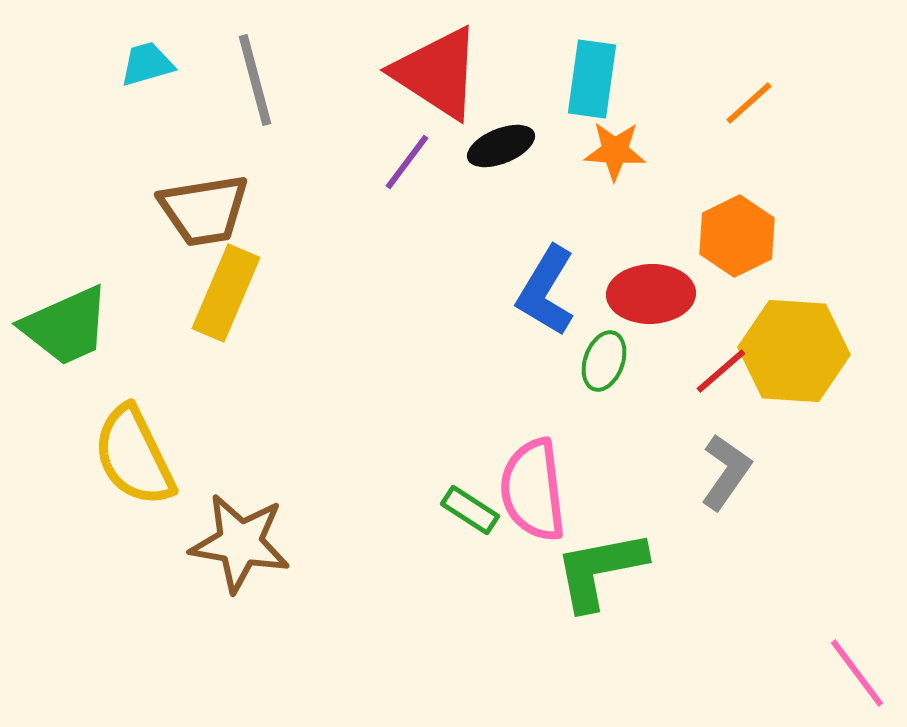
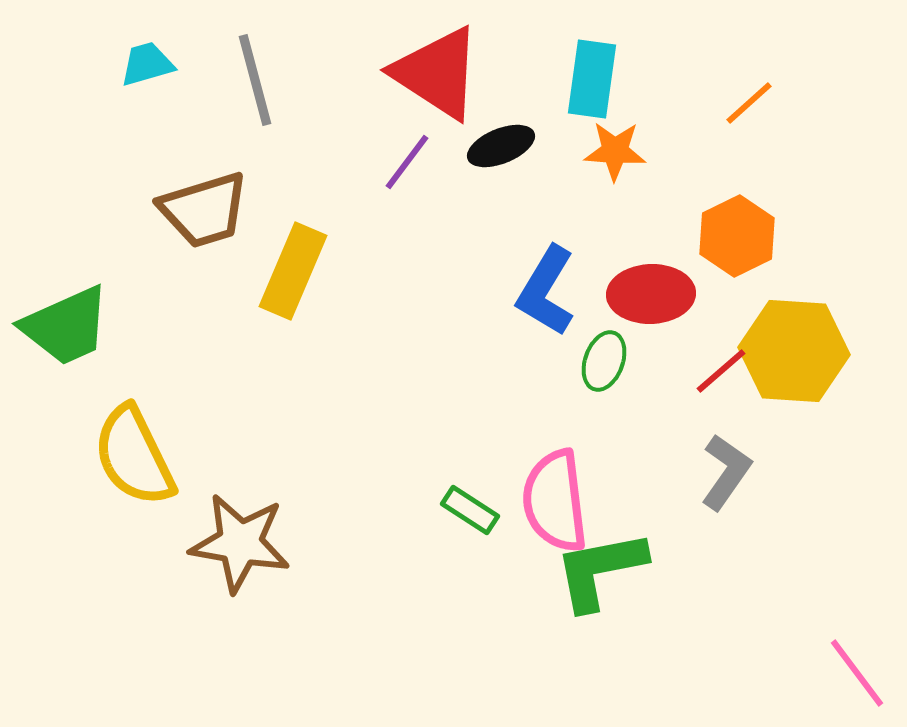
brown trapezoid: rotated 8 degrees counterclockwise
yellow rectangle: moved 67 px right, 22 px up
pink semicircle: moved 22 px right, 11 px down
